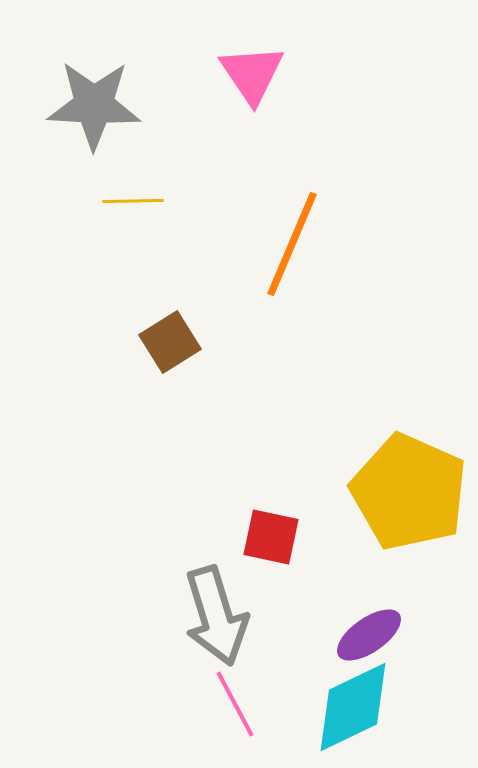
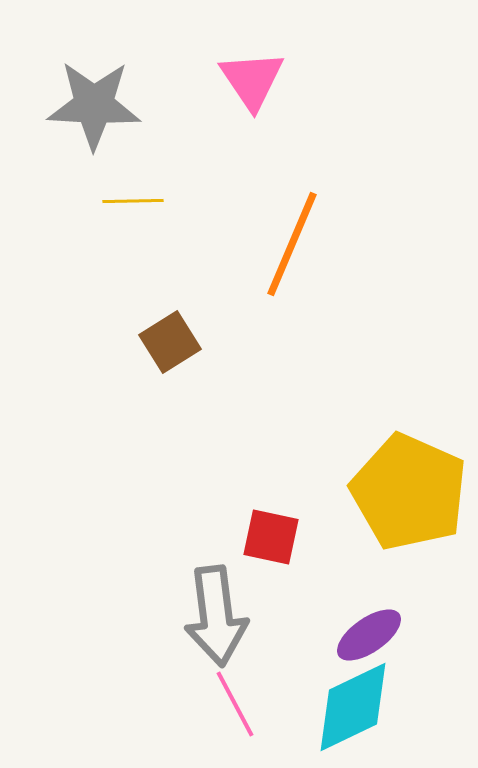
pink triangle: moved 6 px down
gray arrow: rotated 10 degrees clockwise
